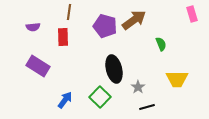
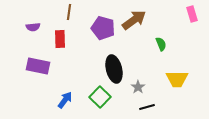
purple pentagon: moved 2 px left, 2 px down
red rectangle: moved 3 px left, 2 px down
purple rectangle: rotated 20 degrees counterclockwise
